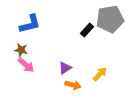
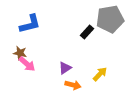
black rectangle: moved 2 px down
brown star: moved 1 px left, 3 px down
pink arrow: moved 1 px right, 1 px up
